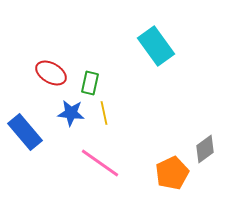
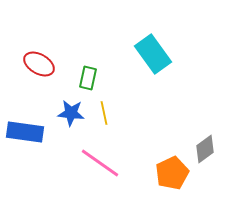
cyan rectangle: moved 3 px left, 8 px down
red ellipse: moved 12 px left, 9 px up
green rectangle: moved 2 px left, 5 px up
blue rectangle: rotated 42 degrees counterclockwise
